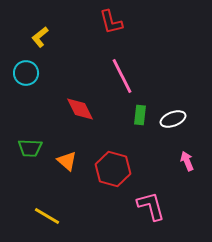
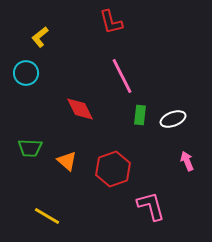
red hexagon: rotated 24 degrees clockwise
